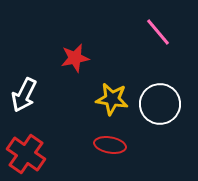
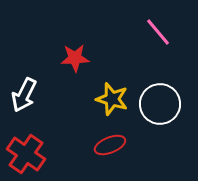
red star: rotated 8 degrees clockwise
yellow star: rotated 8 degrees clockwise
red ellipse: rotated 32 degrees counterclockwise
